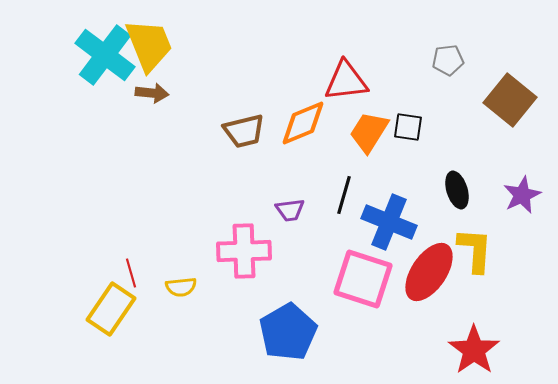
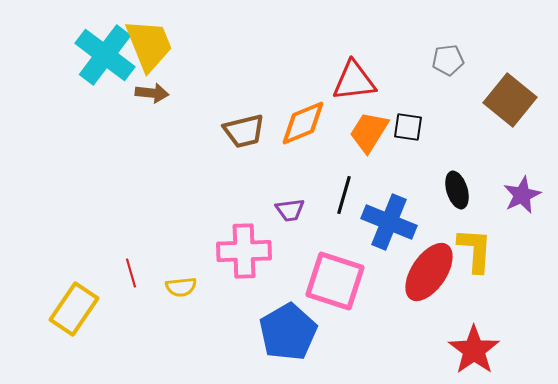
red triangle: moved 8 px right
pink square: moved 28 px left, 2 px down
yellow rectangle: moved 37 px left
